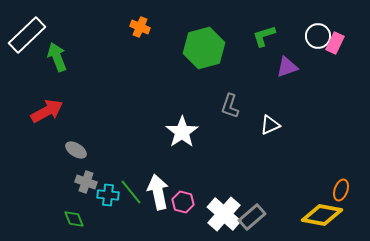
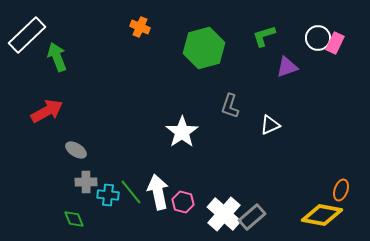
white circle: moved 2 px down
gray cross: rotated 20 degrees counterclockwise
